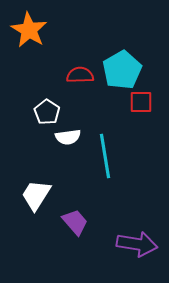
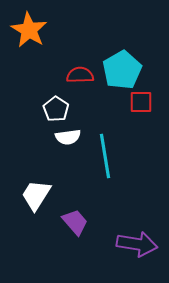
white pentagon: moved 9 px right, 3 px up
